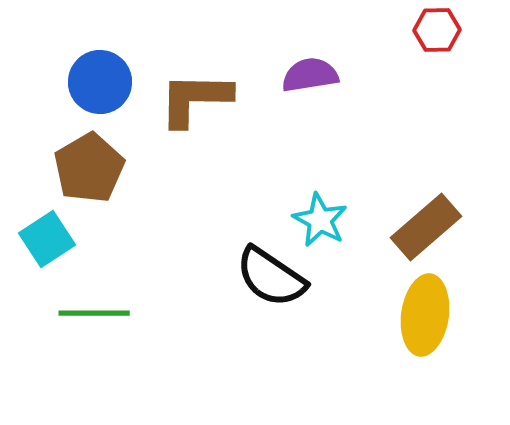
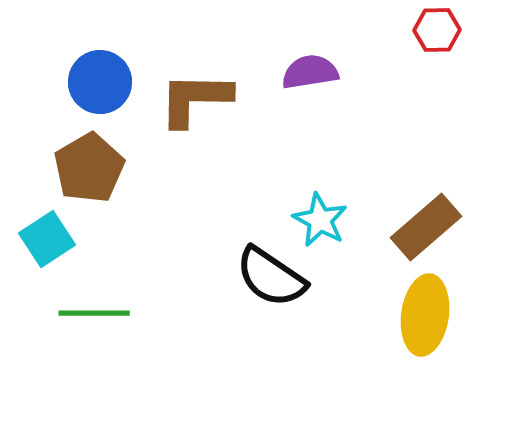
purple semicircle: moved 3 px up
